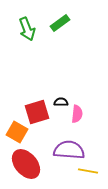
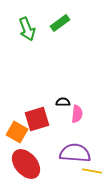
black semicircle: moved 2 px right
red square: moved 7 px down
purple semicircle: moved 6 px right, 3 px down
yellow line: moved 4 px right
